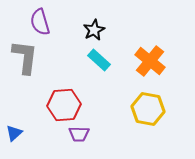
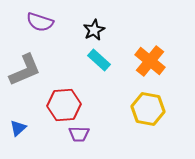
purple semicircle: rotated 56 degrees counterclockwise
gray L-shape: moved 13 px down; rotated 60 degrees clockwise
blue triangle: moved 4 px right, 5 px up
